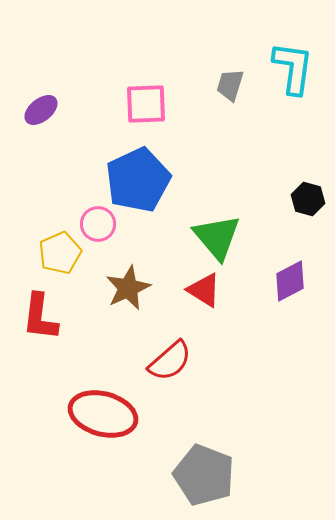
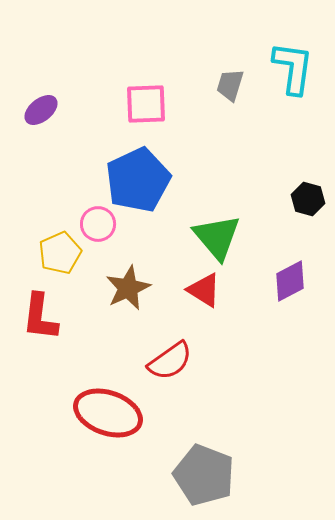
red semicircle: rotated 6 degrees clockwise
red ellipse: moved 5 px right, 1 px up; rotated 4 degrees clockwise
